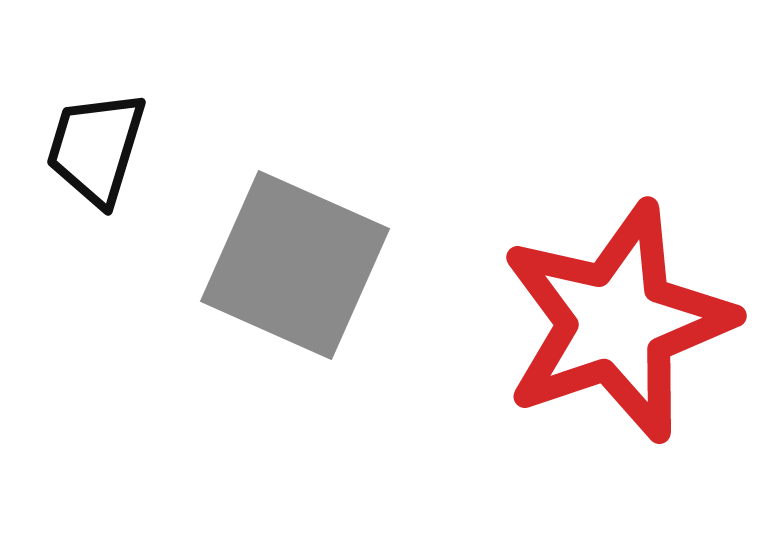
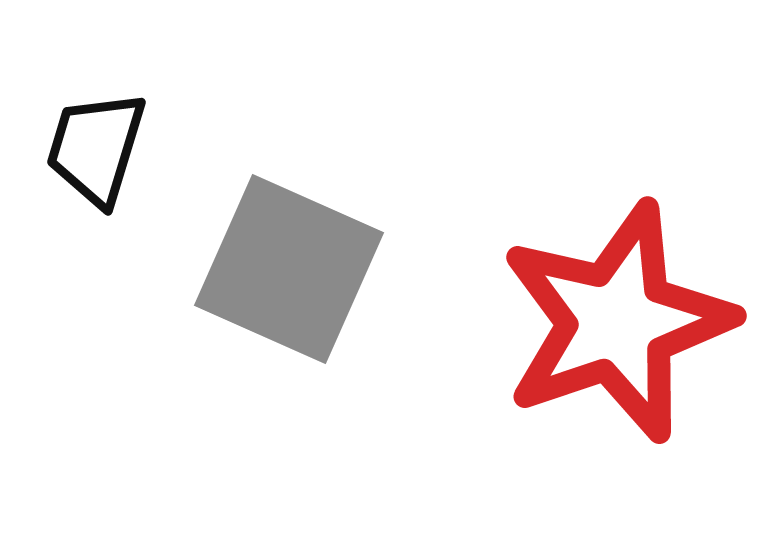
gray square: moved 6 px left, 4 px down
